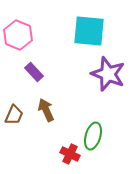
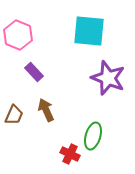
purple star: moved 4 px down
